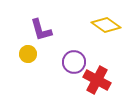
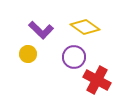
yellow diamond: moved 21 px left, 2 px down
purple L-shape: rotated 30 degrees counterclockwise
purple circle: moved 5 px up
